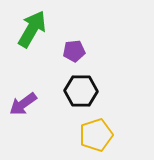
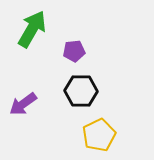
yellow pentagon: moved 3 px right; rotated 8 degrees counterclockwise
